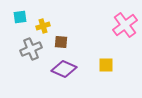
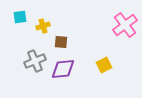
gray cross: moved 4 px right, 12 px down
yellow square: moved 2 px left; rotated 28 degrees counterclockwise
purple diamond: moved 1 px left; rotated 30 degrees counterclockwise
